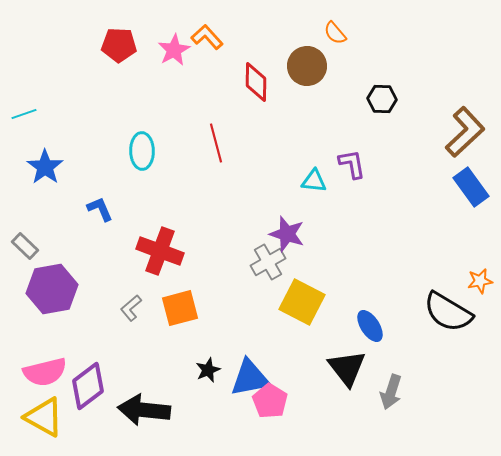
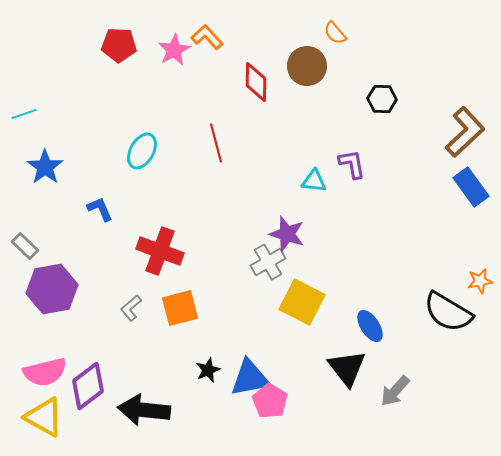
cyan ellipse: rotated 30 degrees clockwise
gray arrow: moved 4 px right, 1 px up; rotated 24 degrees clockwise
